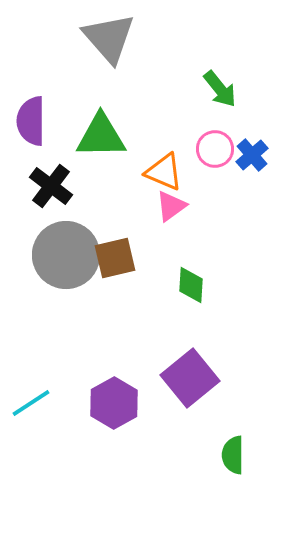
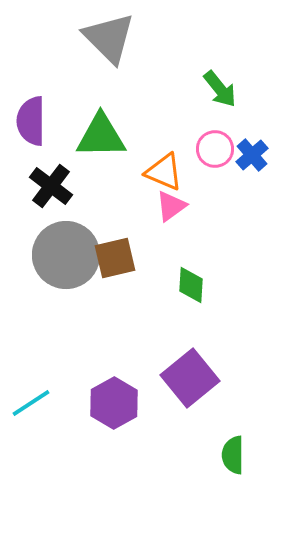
gray triangle: rotated 4 degrees counterclockwise
